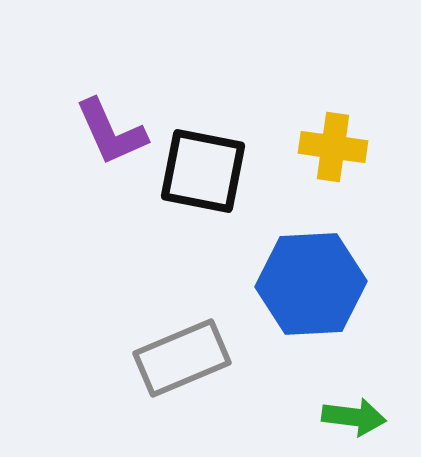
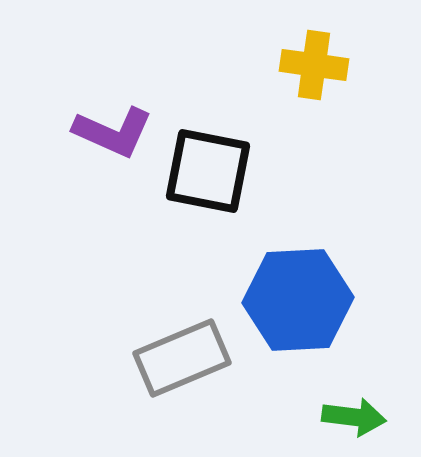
purple L-shape: moved 2 px right; rotated 42 degrees counterclockwise
yellow cross: moved 19 px left, 82 px up
black square: moved 5 px right
blue hexagon: moved 13 px left, 16 px down
